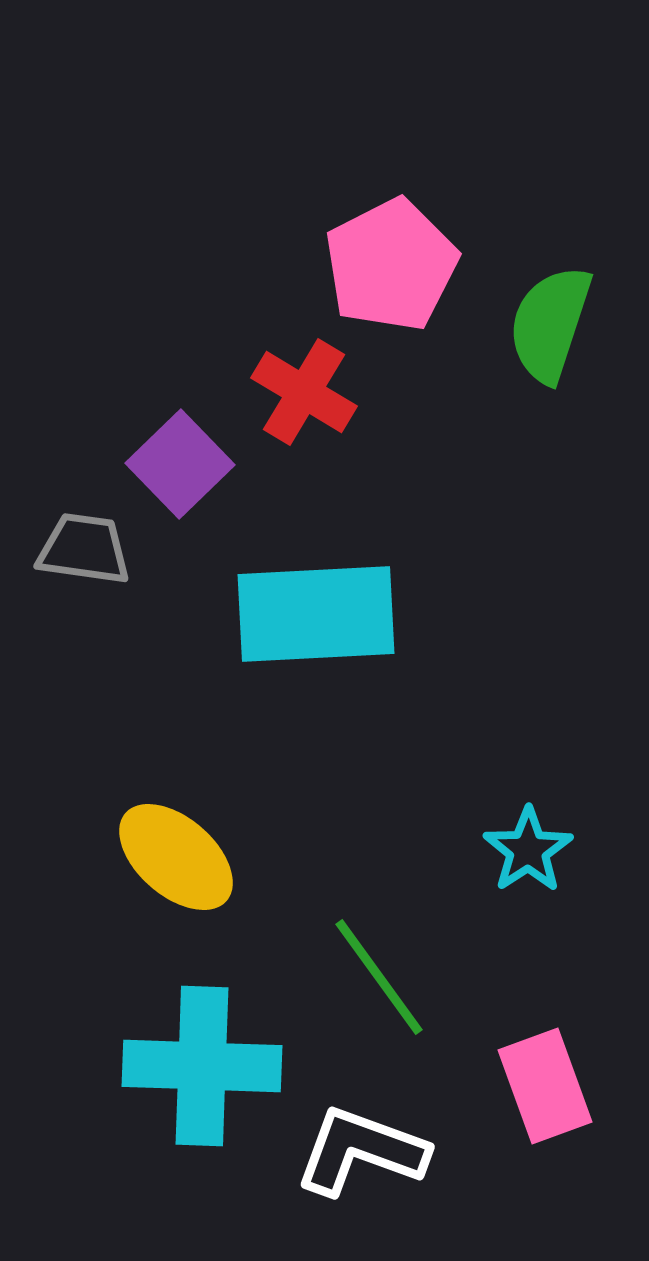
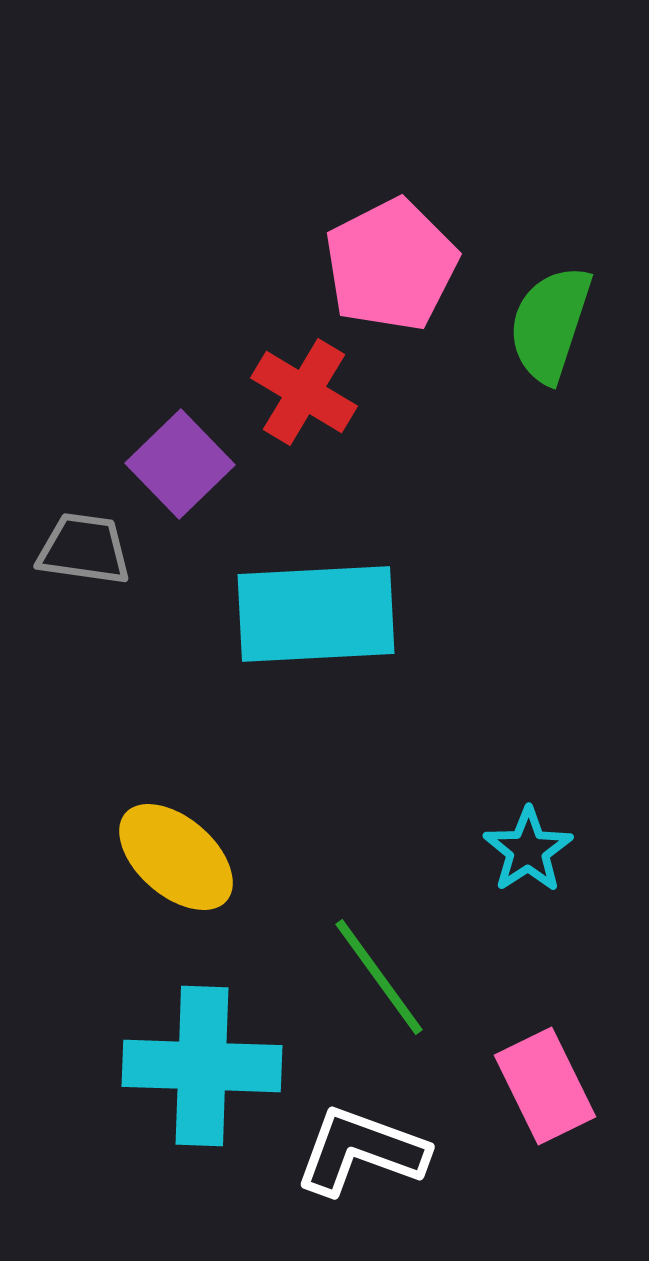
pink rectangle: rotated 6 degrees counterclockwise
